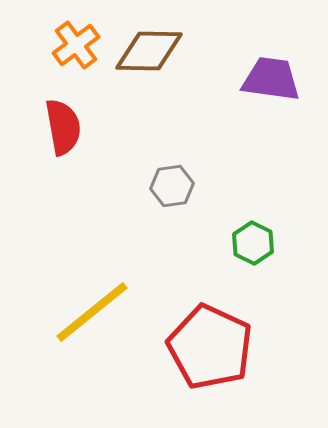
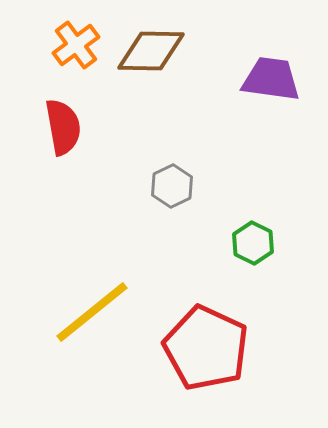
brown diamond: moved 2 px right
gray hexagon: rotated 18 degrees counterclockwise
red pentagon: moved 4 px left, 1 px down
